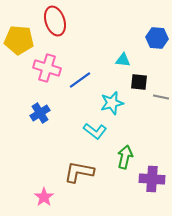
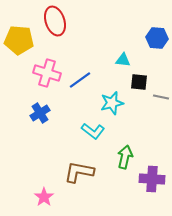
pink cross: moved 5 px down
cyan L-shape: moved 2 px left
